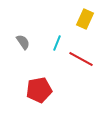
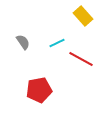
yellow rectangle: moved 2 px left, 3 px up; rotated 66 degrees counterclockwise
cyan line: rotated 42 degrees clockwise
